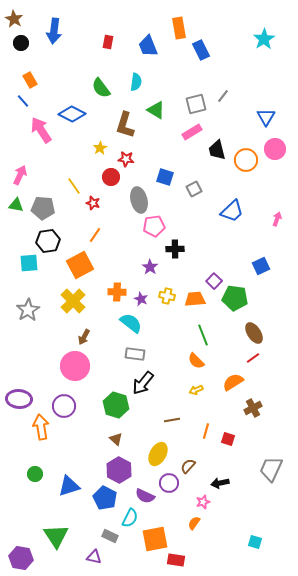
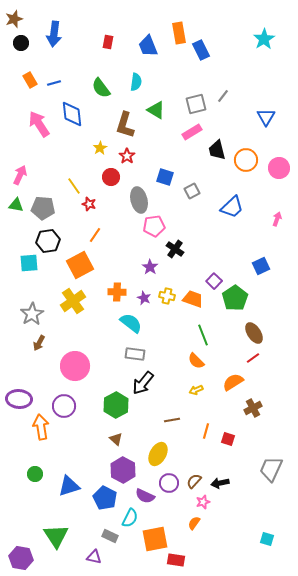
brown star at (14, 19): rotated 24 degrees clockwise
orange rectangle at (179, 28): moved 5 px down
blue arrow at (54, 31): moved 3 px down
blue line at (23, 101): moved 31 px right, 18 px up; rotated 64 degrees counterclockwise
blue diamond at (72, 114): rotated 56 degrees clockwise
pink arrow at (41, 130): moved 2 px left, 6 px up
pink circle at (275, 149): moved 4 px right, 19 px down
red star at (126, 159): moved 1 px right, 3 px up; rotated 28 degrees clockwise
gray square at (194, 189): moved 2 px left, 2 px down
red star at (93, 203): moved 4 px left, 1 px down
blue trapezoid at (232, 211): moved 4 px up
black cross at (175, 249): rotated 36 degrees clockwise
green pentagon at (235, 298): rotated 30 degrees clockwise
purple star at (141, 299): moved 3 px right, 1 px up
orange trapezoid at (195, 299): moved 2 px left; rotated 25 degrees clockwise
yellow cross at (73, 301): rotated 10 degrees clockwise
gray star at (28, 310): moved 4 px right, 4 px down
brown arrow at (84, 337): moved 45 px left, 6 px down
green hexagon at (116, 405): rotated 15 degrees clockwise
brown semicircle at (188, 466): moved 6 px right, 15 px down
purple hexagon at (119, 470): moved 4 px right
cyan square at (255, 542): moved 12 px right, 3 px up
